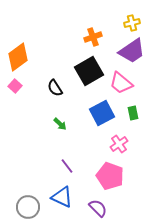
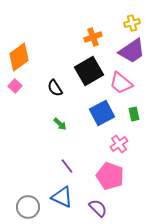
orange diamond: moved 1 px right
green rectangle: moved 1 px right, 1 px down
